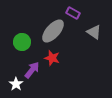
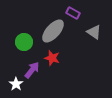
green circle: moved 2 px right
